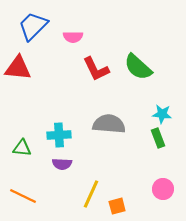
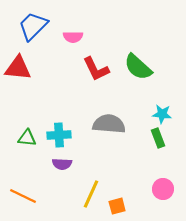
green triangle: moved 5 px right, 10 px up
